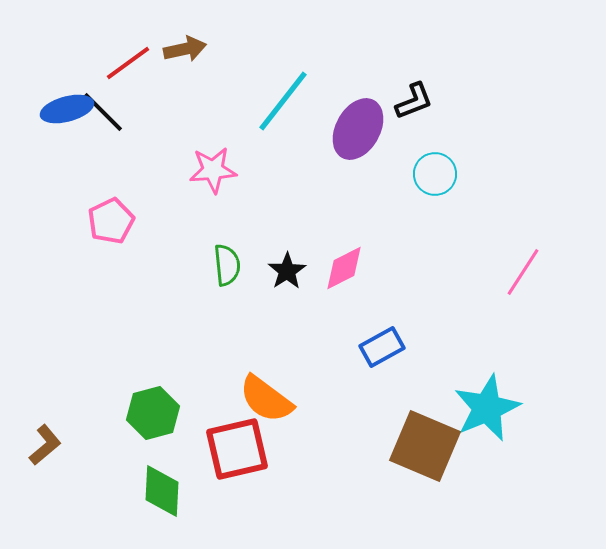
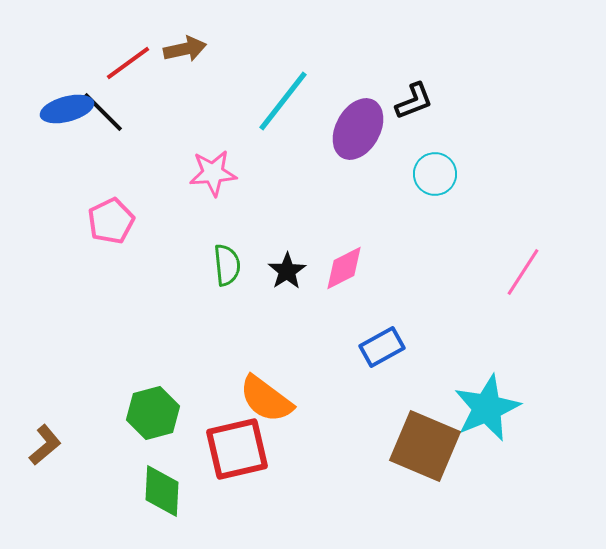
pink star: moved 3 px down
